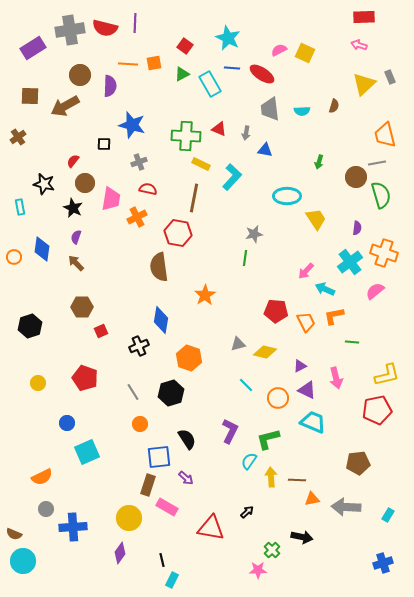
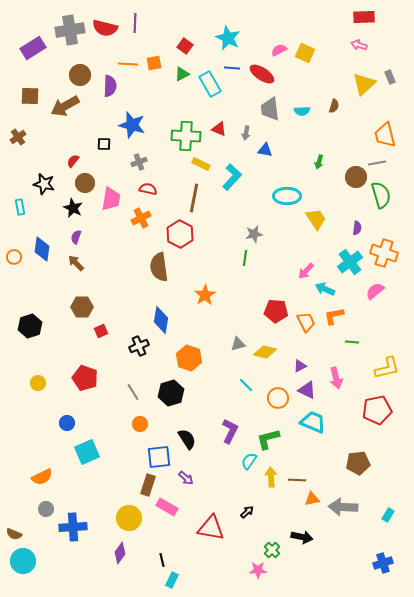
orange cross at (137, 217): moved 4 px right, 1 px down
red hexagon at (178, 233): moved 2 px right, 1 px down; rotated 16 degrees clockwise
yellow L-shape at (387, 375): moved 7 px up
gray arrow at (346, 507): moved 3 px left
